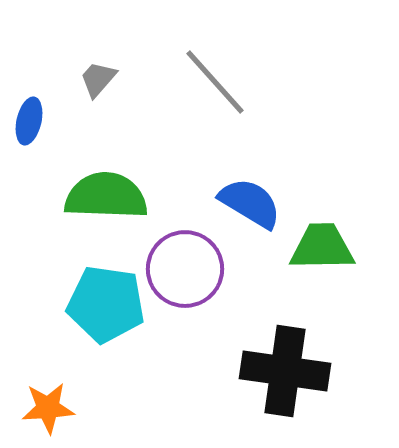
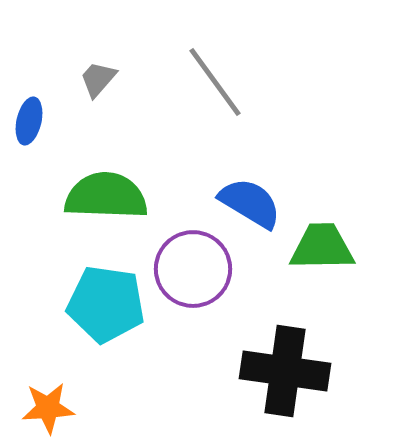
gray line: rotated 6 degrees clockwise
purple circle: moved 8 px right
